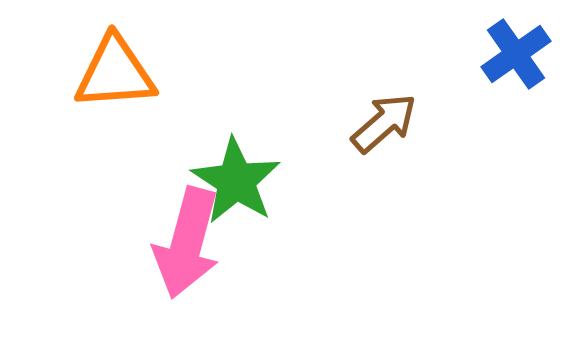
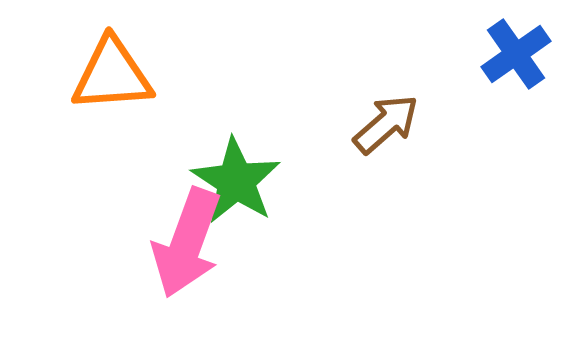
orange triangle: moved 3 px left, 2 px down
brown arrow: moved 2 px right, 1 px down
pink arrow: rotated 5 degrees clockwise
